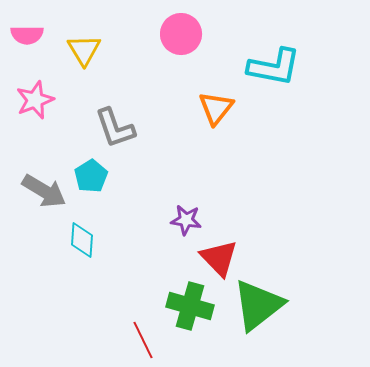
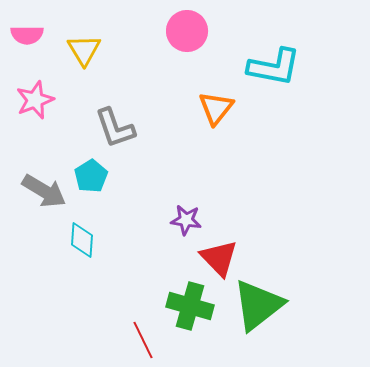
pink circle: moved 6 px right, 3 px up
